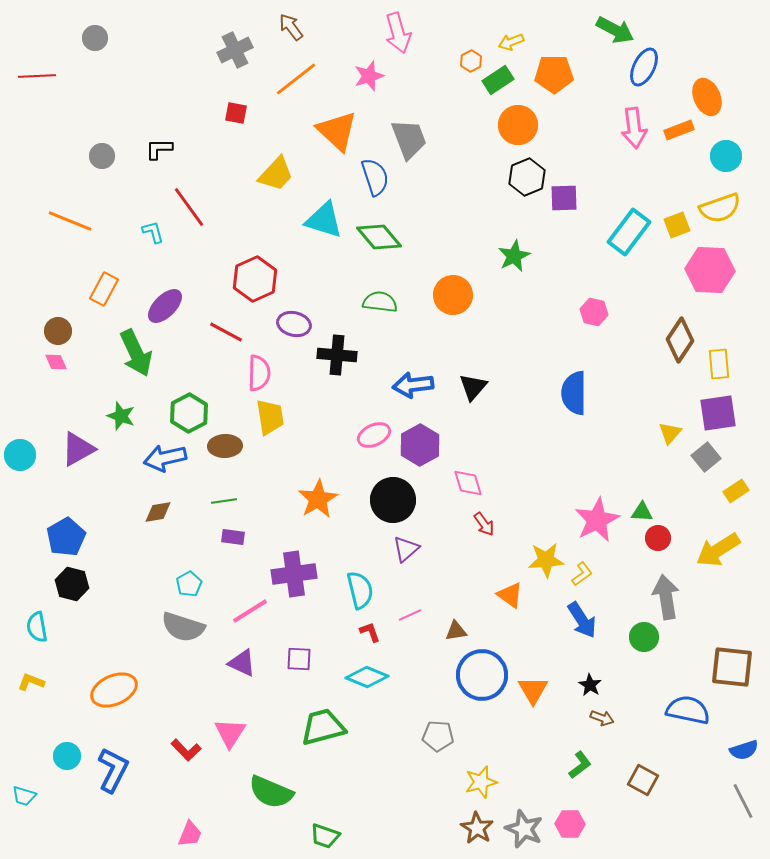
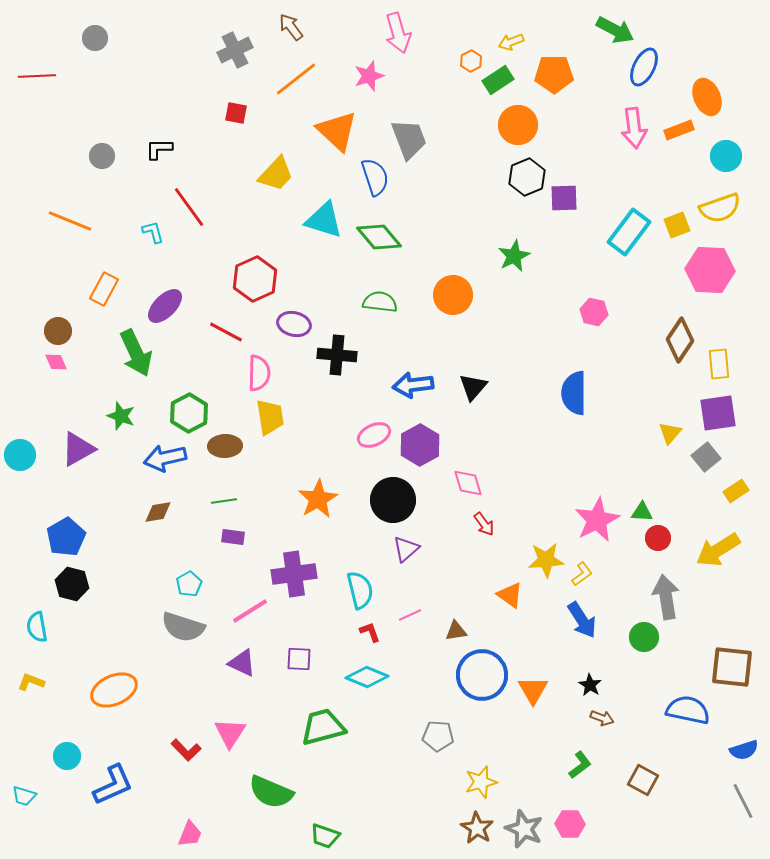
blue L-shape at (113, 770): moved 15 px down; rotated 39 degrees clockwise
